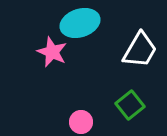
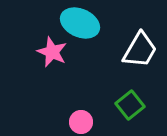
cyan ellipse: rotated 42 degrees clockwise
